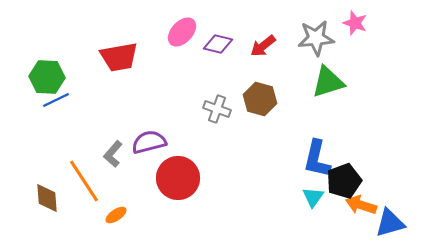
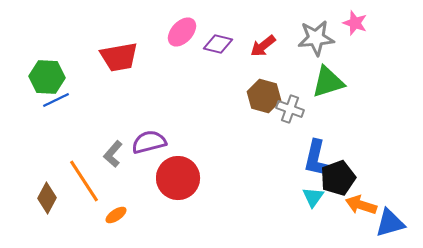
brown hexagon: moved 4 px right, 3 px up
gray cross: moved 73 px right
black pentagon: moved 6 px left, 3 px up
brown diamond: rotated 32 degrees clockwise
